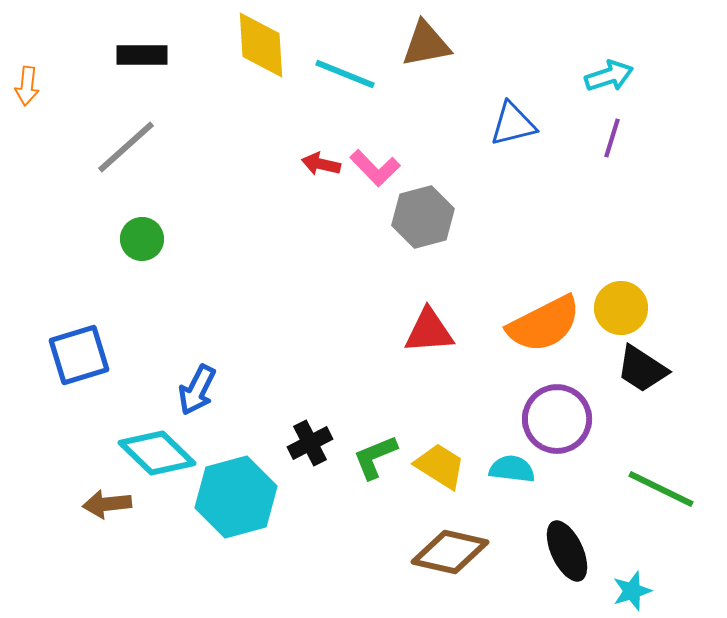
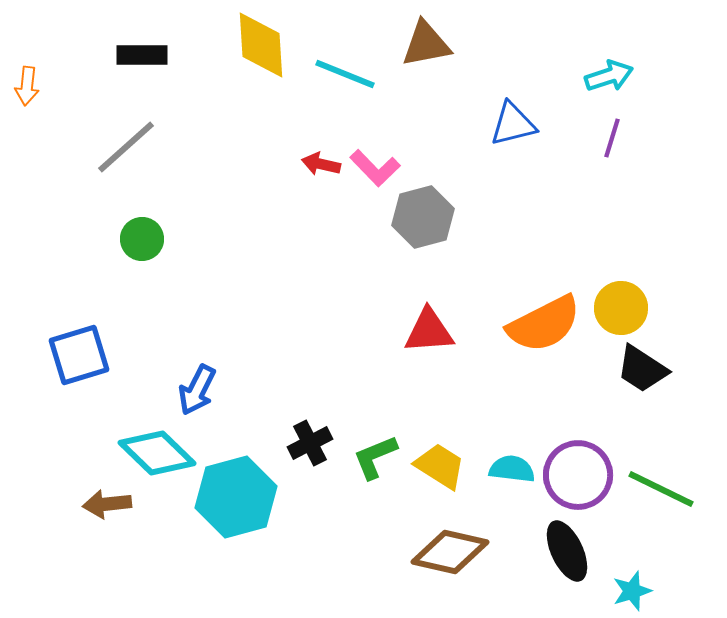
purple circle: moved 21 px right, 56 px down
